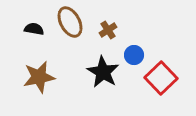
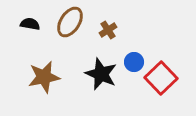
brown ellipse: rotated 60 degrees clockwise
black semicircle: moved 4 px left, 5 px up
blue circle: moved 7 px down
black star: moved 2 px left, 2 px down; rotated 8 degrees counterclockwise
brown star: moved 5 px right
